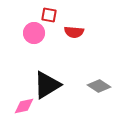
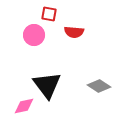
red square: moved 1 px up
pink circle: moved 2 px down
black triangle: rotated 36 degrees counterclockwise
